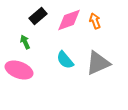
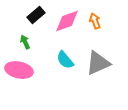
black rectangle: moved 2 px left, 1 px up
pink diamond: moved 2 px left, 1 px down
pink ellipse: rotated 8 degrees counterclockwise
